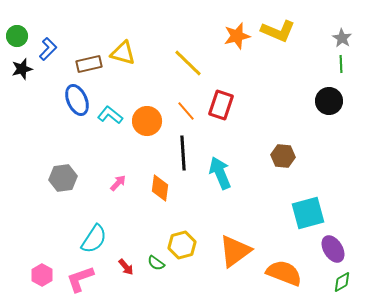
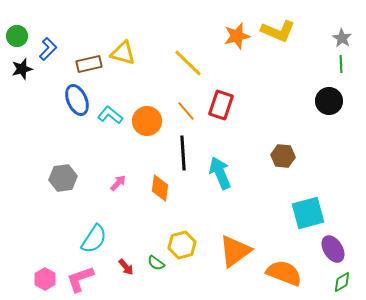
pink hexagon: moved 3 px right, 4 px down
